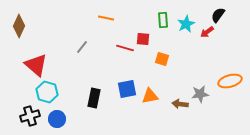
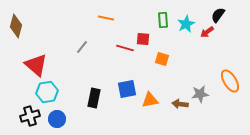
brown diamond: moved 3 px left; rotated 10 degrees counterclockwise
orange ellipse: rotated 75 degrees clockwise
cyan hexagon: rotated 25 degrees counterclockwise
orange triangle: moved 4 px down
